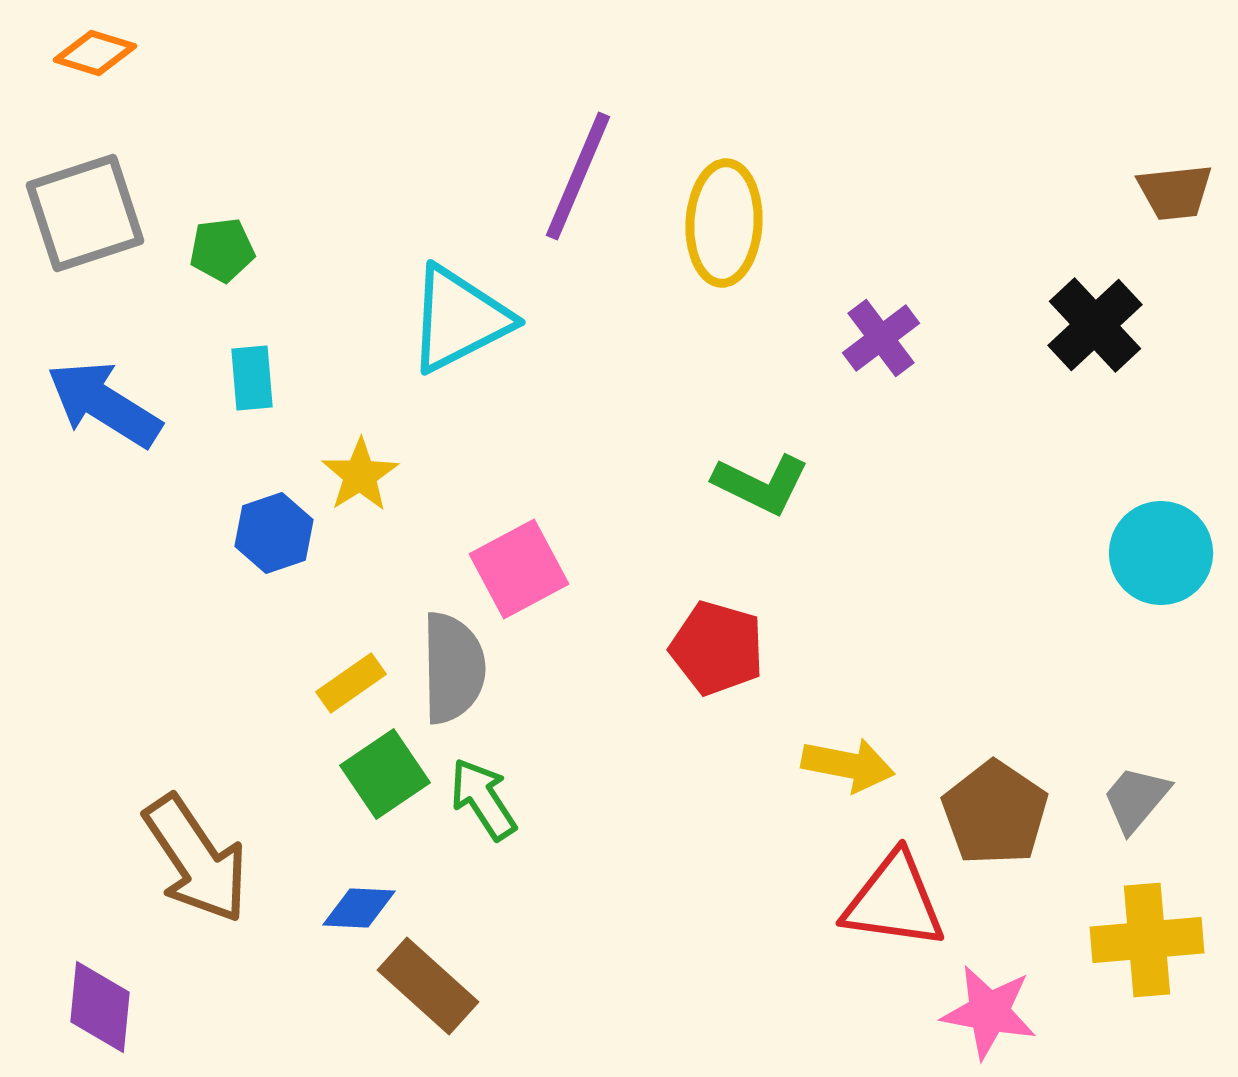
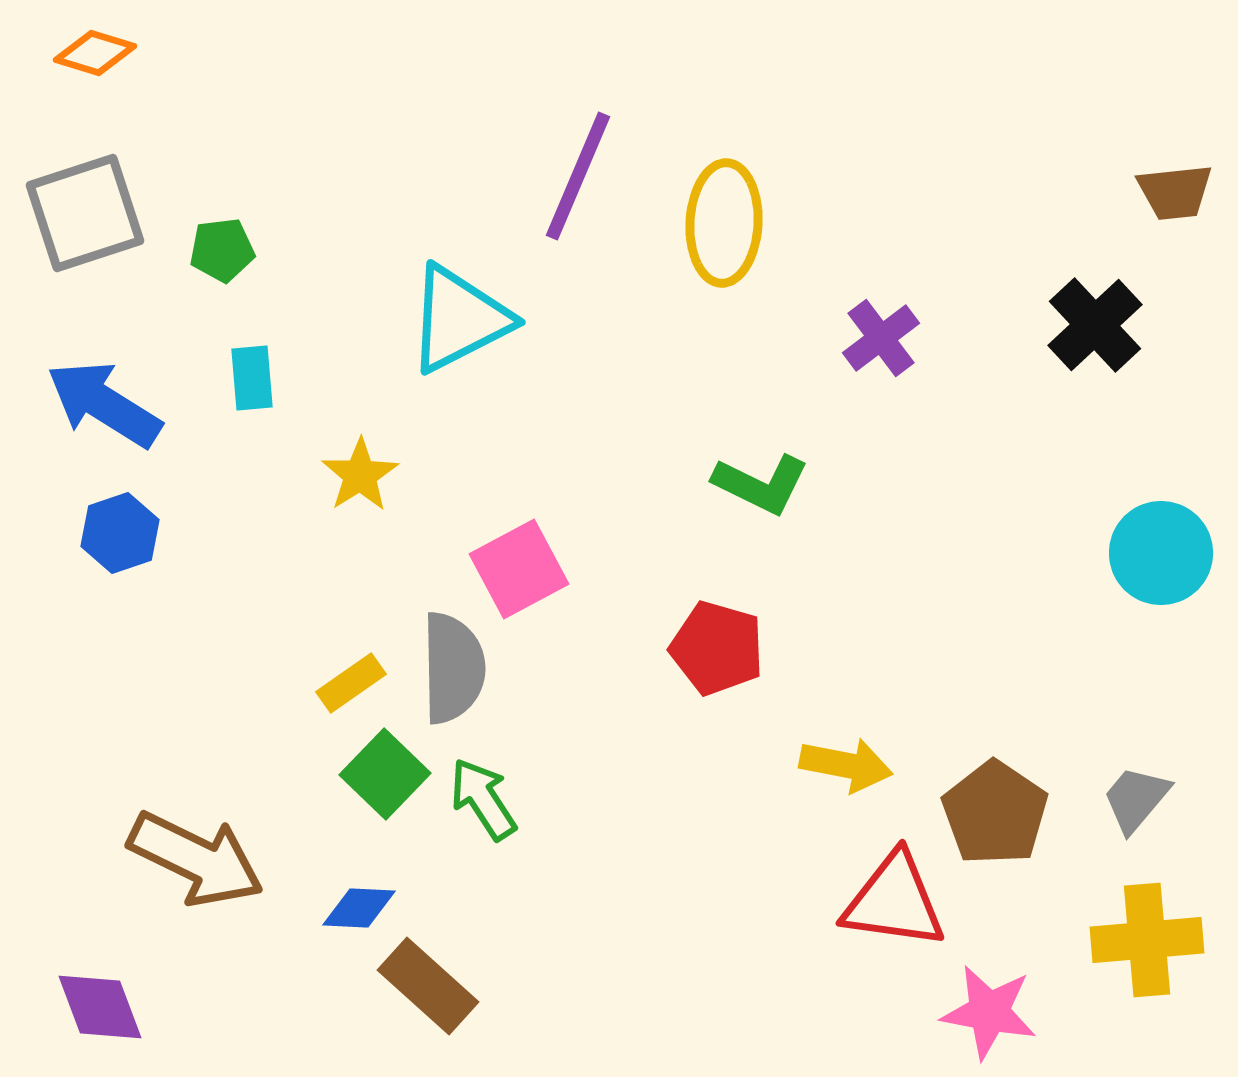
blue hexagon: moved 154 px left
yellow arrow: moved 2 px left
green square: rotated 12 degrees counterclockwise
brown arrow: rotated 30 degrees counterclockwise
purple diamond: rotated 26 degrees counterclockwise
